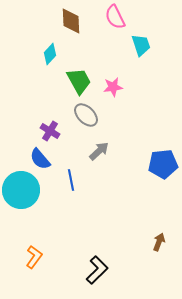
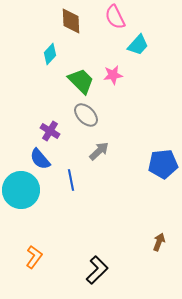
cyan trapezoid: moved 3 px left; rotated 60 degrees clockwise
green trapezoid: moved 2 px right; rotated 16 degrees counterclockwise
pink star: moved 12 px up
